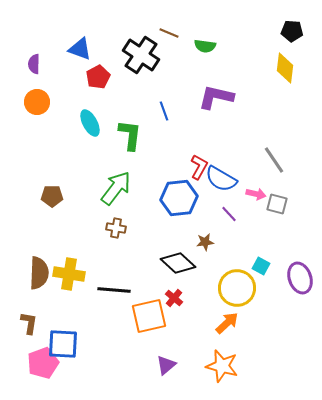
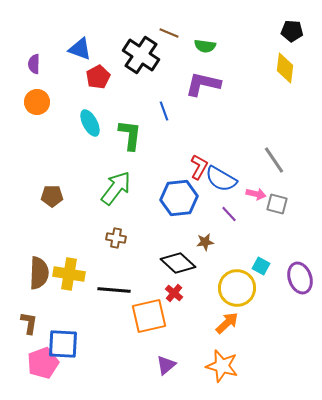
purple L-shape: moved 13 px left, 13 px up
brown cross: moved 10 px down
red cross: moved 5 px up
